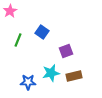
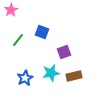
pink star: moved 1 px right, 1 px up
blue square: rotated 16 degrees counterclockwise
green line: rotated 16 degrees clockwise
purple square: moved 2 px left, 1 px down
blue star: moved 3 px left, 4 px up; rotated 28 degrees counterclockwise
